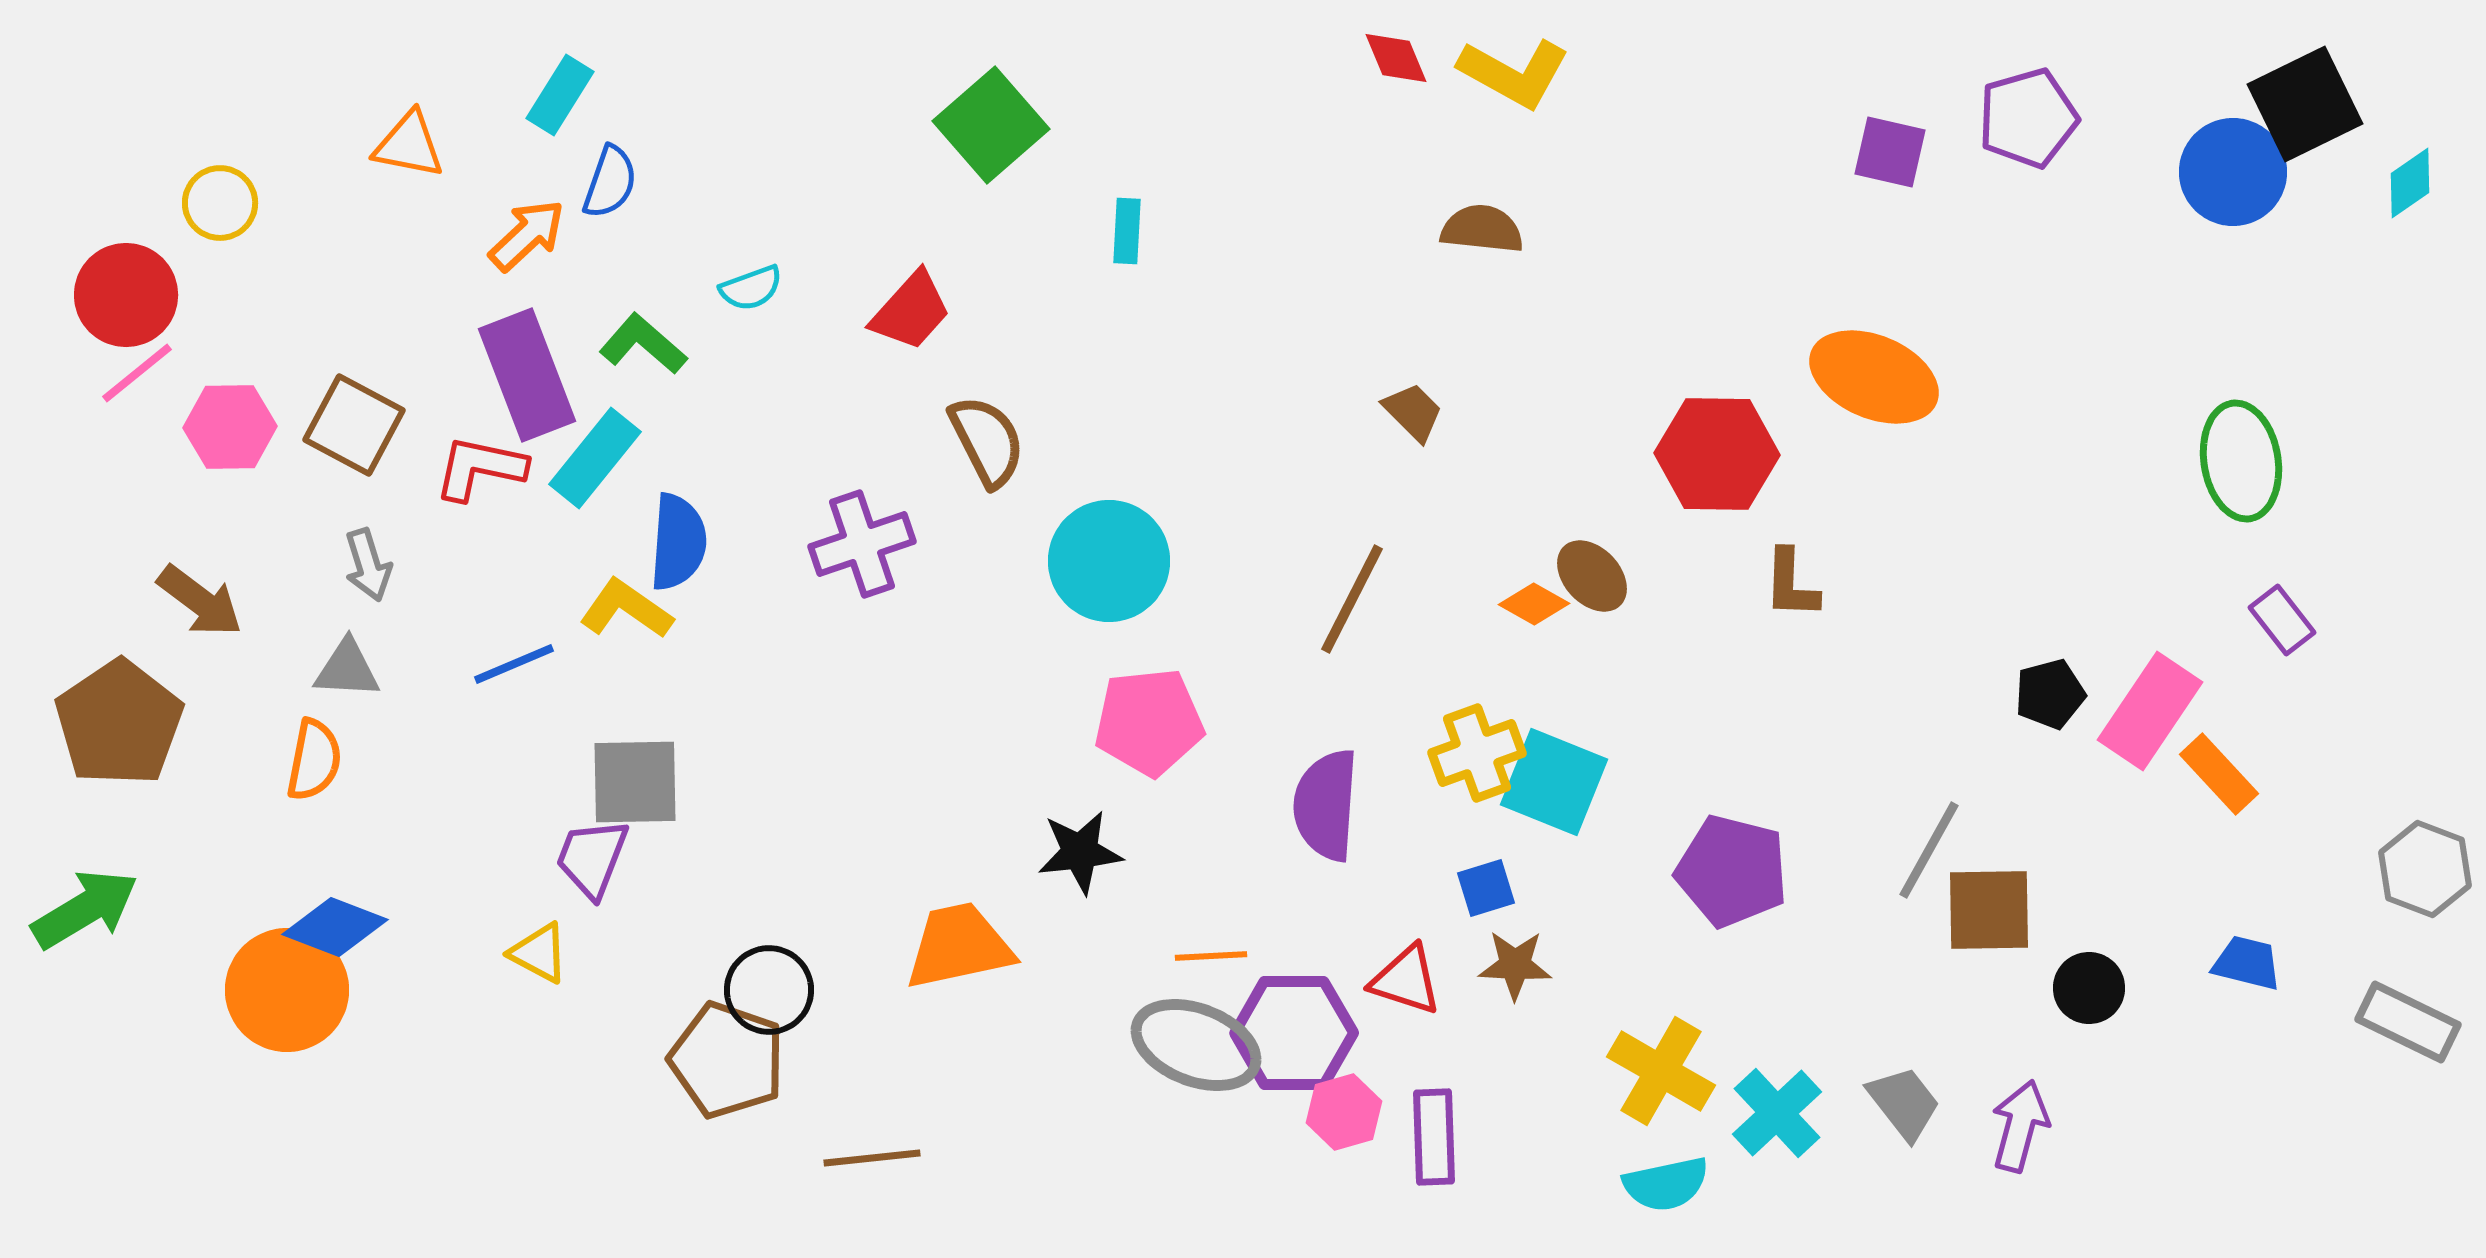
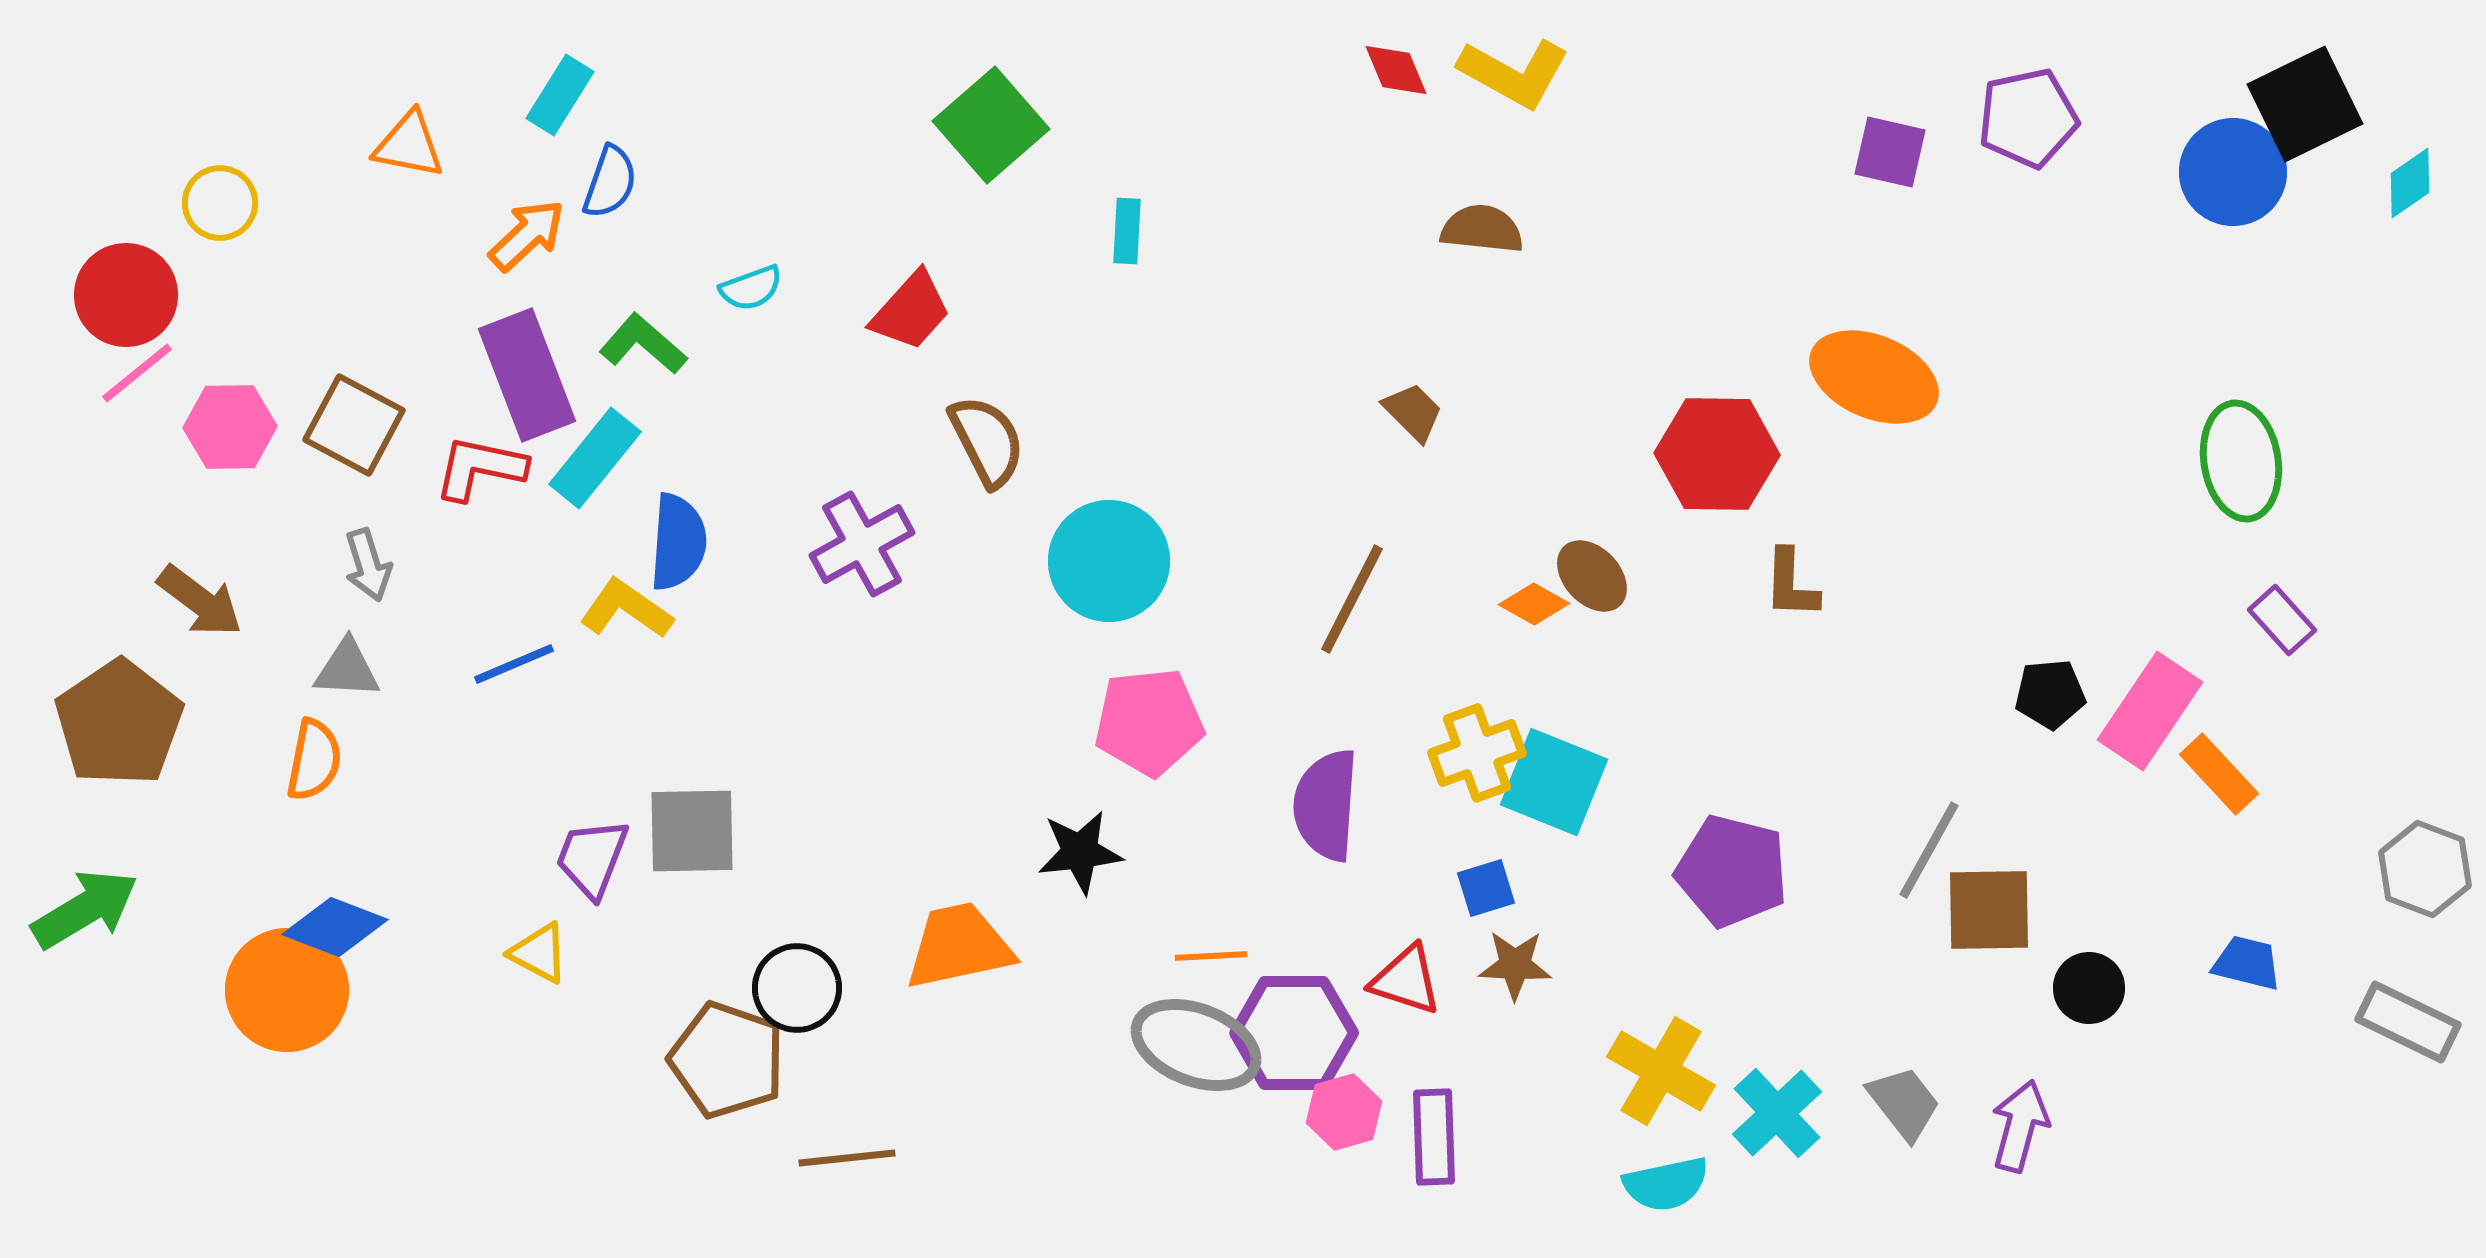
red diamond at (1396, 58): moved 12 px down
purple pentagon at (2028, 118): rotated 4 degrees clockwise
purple cross at (862, 544): rotated 10 degrees counterclockwise
purple rectangle at (2282, 620): rotated 4 degrees counterclockwise
black pentagon at (2050, 694): rotated 10 degrees clockwise
gray square at (635, 782): moved 57 px right, 49 px down
black circle at (769, 990): moved 28 px right, 2 px up
brown line at (872, 1158): moved 25 px left
